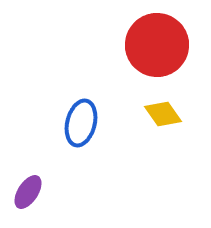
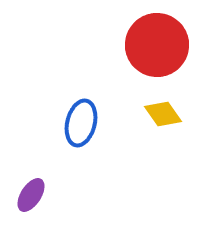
purple ellipse: moved 3 px right, 3 px down
